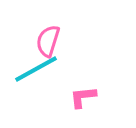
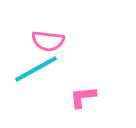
pink semicircle: rotated 100 degrees counterclockwise
